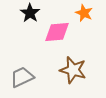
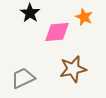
orange star: moved 4 px down
brown star: moved 1 px up; rotated 28 degrees counterclockwise
gray trapezoid: moved 1 px right, 1 px down
